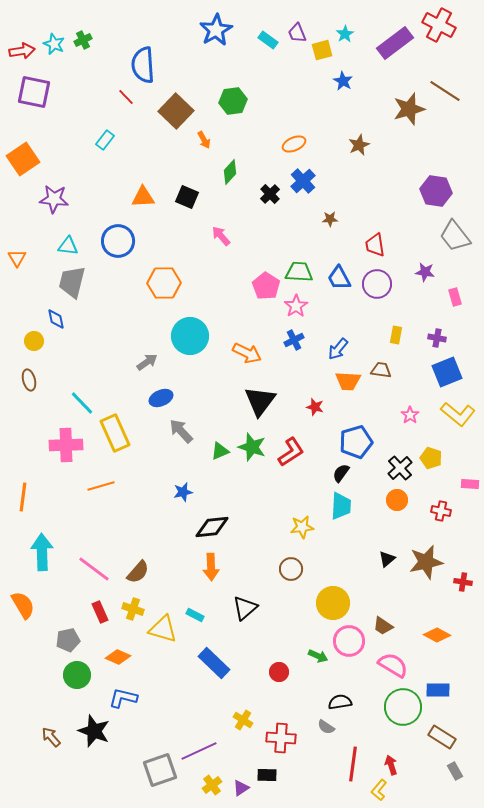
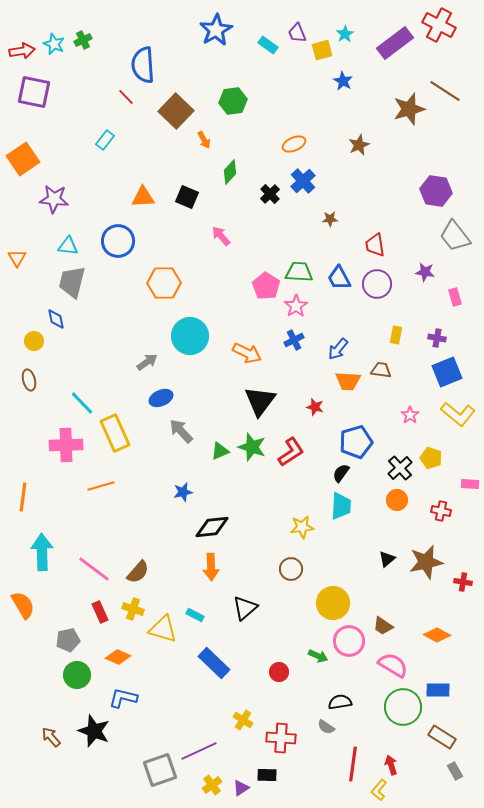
cyan rectangle at (268, 40): moved 5 px down
